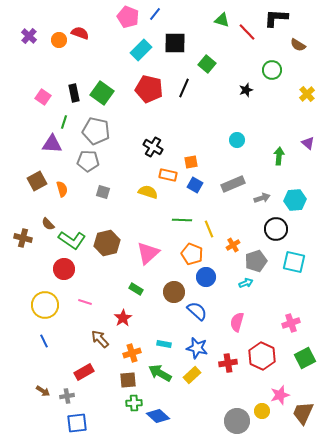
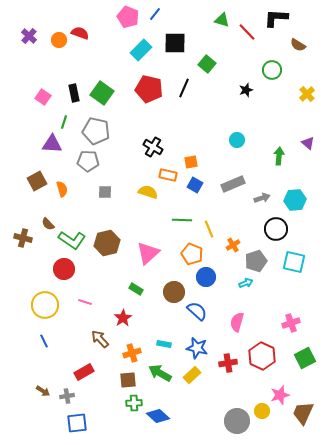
gray square at (103, 192): moved 2 px right; rotated 16 degrees counterclockwise
